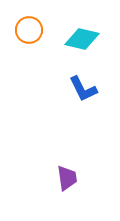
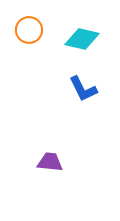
purple trapezoid: moved 17 px left, 16 px up; rotated 76 degrees counterclockwise
